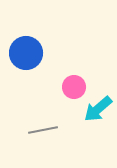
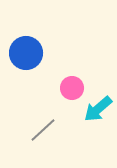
pink circle: moved 2 px left, 1 px down
gray line: rotated 32 degrees counterclockwise
